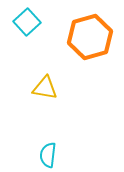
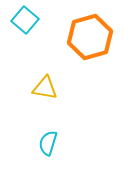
cyan square: moved 2 px left, 2 px up; rotated 8 degrees counterclockwise
cyan semicircle: moved 12 px up; rotated 10 degrees clockwise
